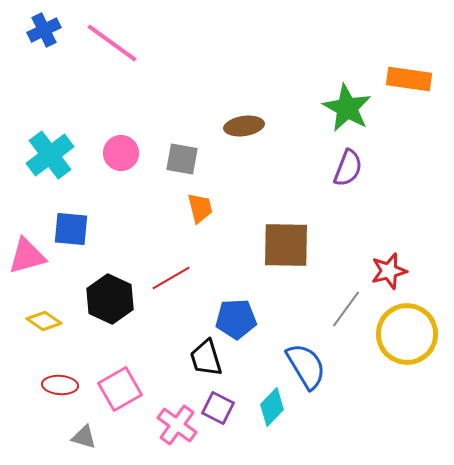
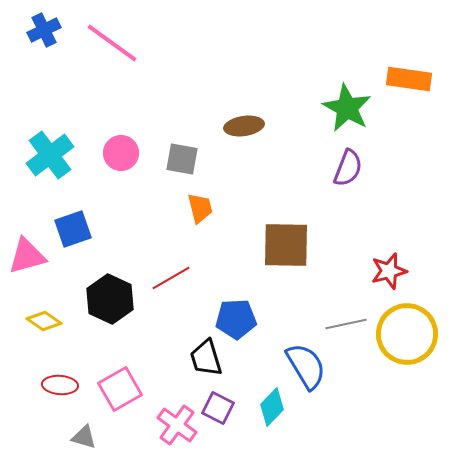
blue square: moved 2 px right; rotated 24 degrees counterclockwise
gray line: moved 15 px down; rotated 42 degrees clockwise
